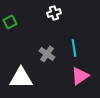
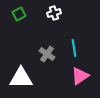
green square: moved 9 px right, 8 px up
